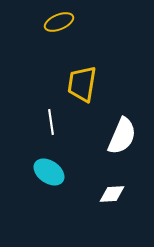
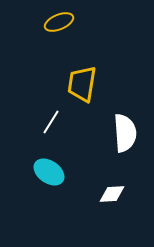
white line: rotated 40 degrees clockwise
white semicircle: moved 3 px right, 3 px up; rotated 27 degrees counterclockwise
